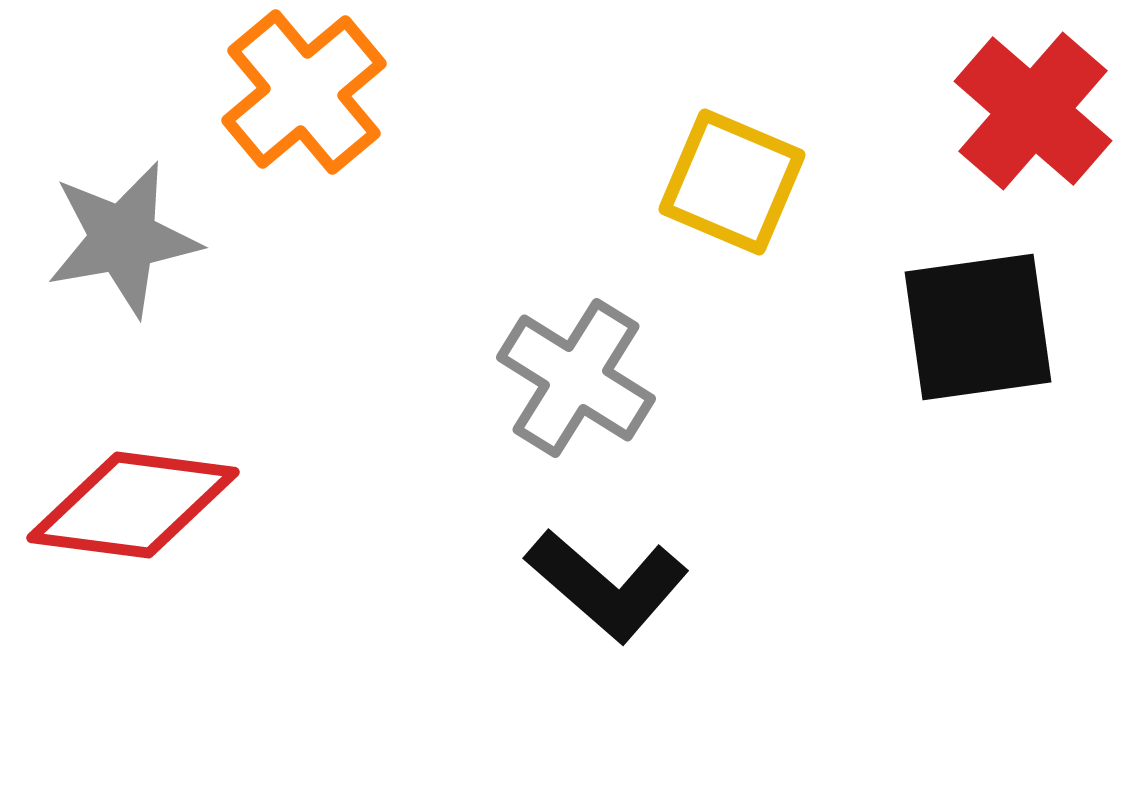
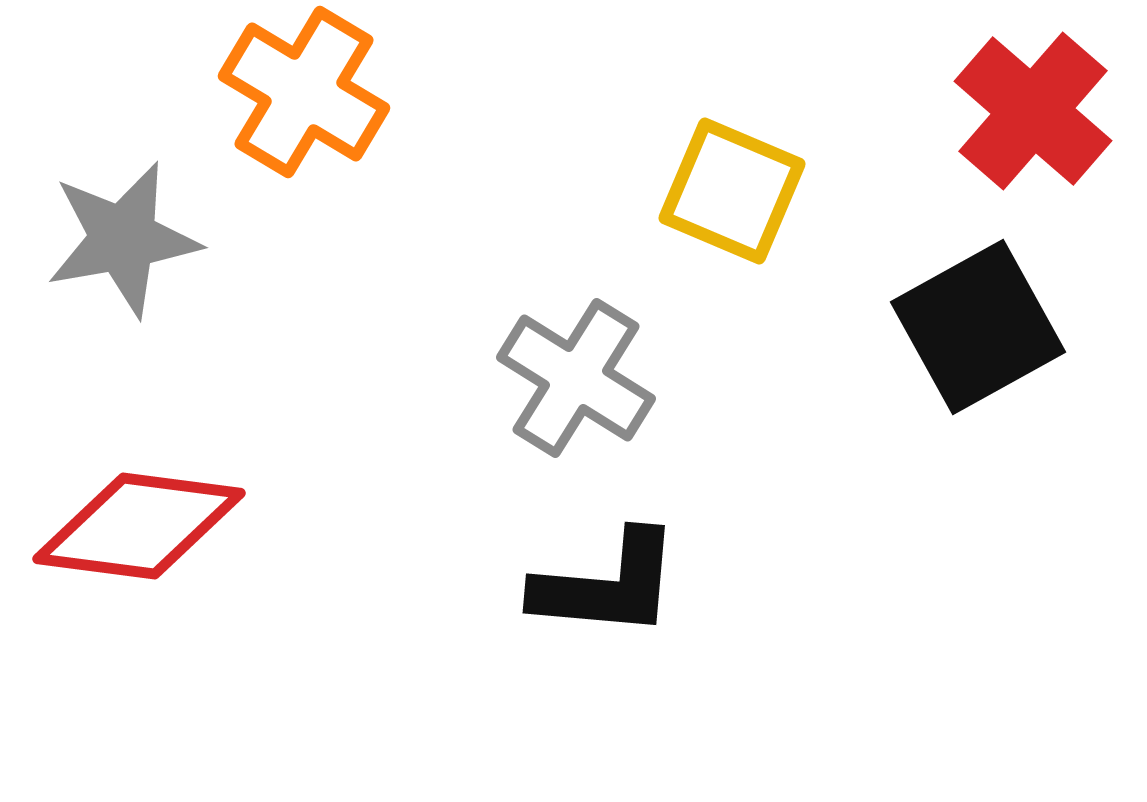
orange cross: rotated 19 degrees counterclockwise
yellow square: moved 9 px down
black square: rotated 21 degrees counterclockwise
red diamond: moved 6 px right, 21 px down
black L-shape: rotated 36 degrees counterclockwise
